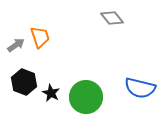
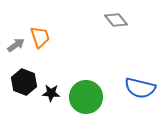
gray diamond: moved 4 px right, 2 px down
black star: rotated 24 degrees counterclockwise
